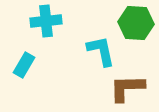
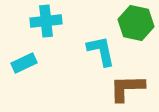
green hexagon: rotated 8 degrees clockwise
cyan rectangle: moved 2 px up; rotated 35 degrees clockwise
